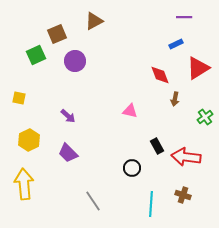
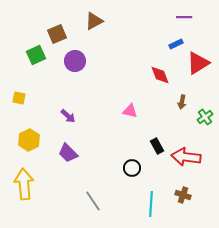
red triangle: moved 5 px up
brown arrow: moved 7 px right, 3 px down
